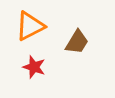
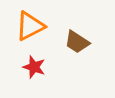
brown trapezoid: rotated 92 degrees clockwise
